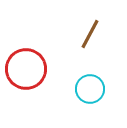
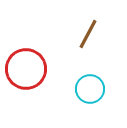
brown line: moved 2 px left
